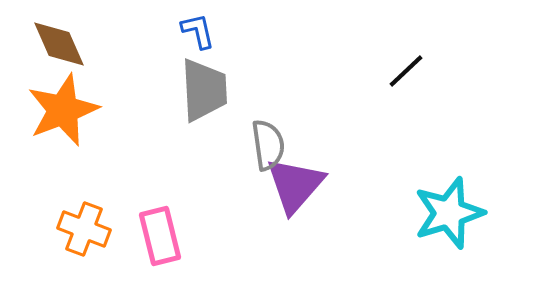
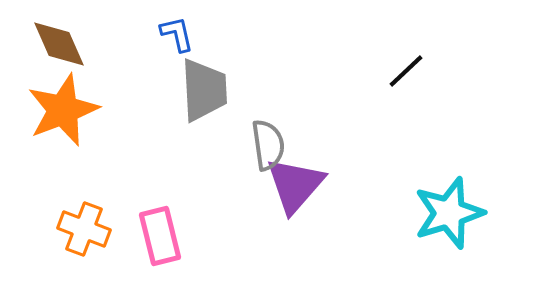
blue L-shape: moved 21 px left, 3 px down
